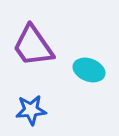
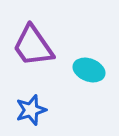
blue star: rotated 12 degrees counterclockwise
